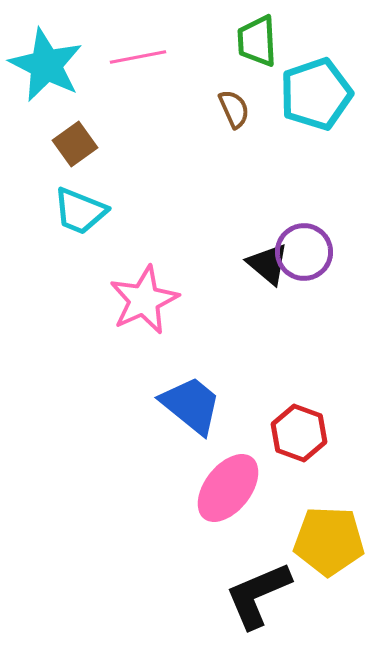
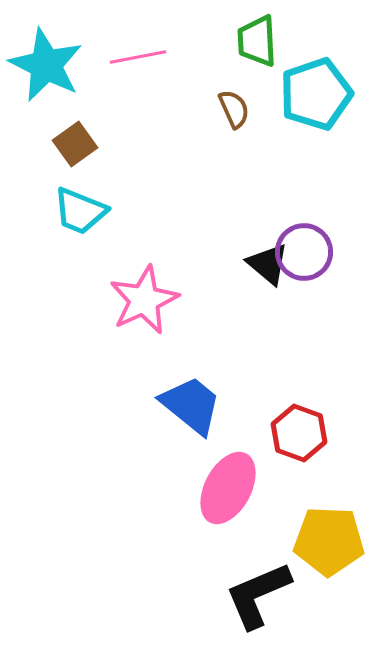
pink ellipse: rotated 10 degrees counterclockwise
